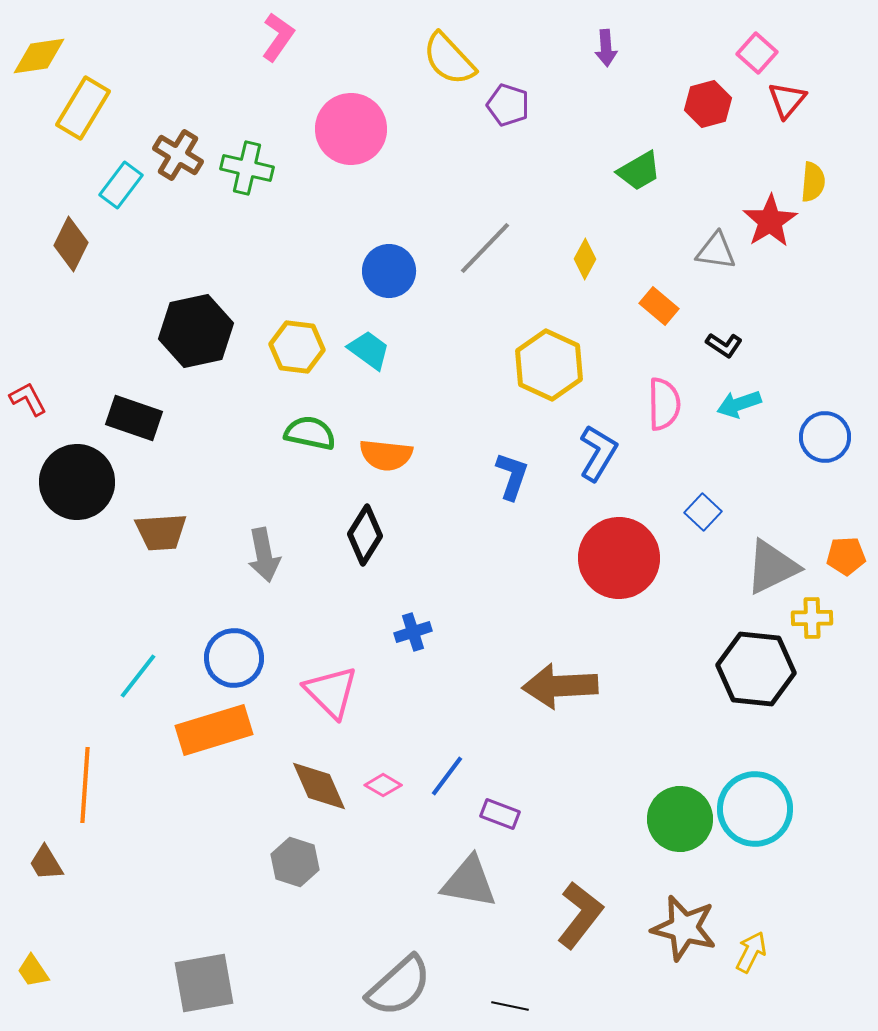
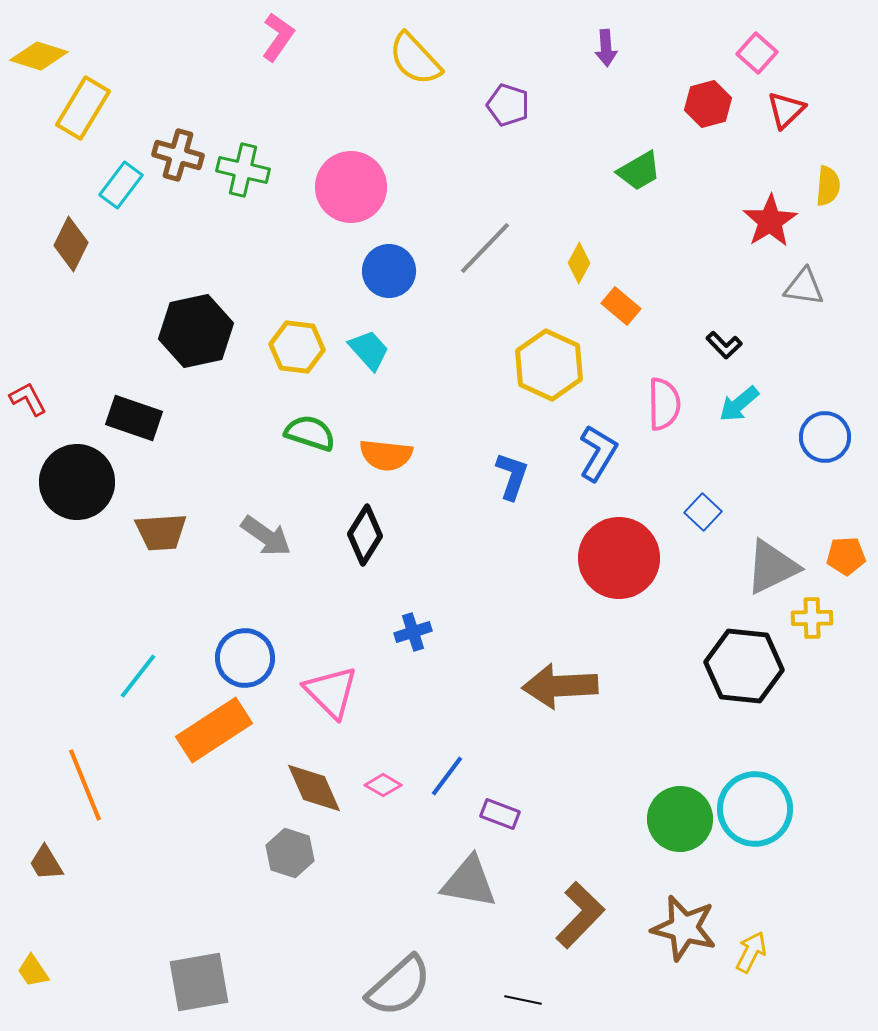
yellow diamond at (39, 56): rotated 26 degrees clockwise
yellow semicircle at (449, 59): moved 34 px left
red triangle at (787, 100): moved 1 px left, 10 px down; rotated 6 degrees clockwise
pink circle at (351, 129): moved 58 px down
brown cross at (178, 155): rotated 15 degrees counterclockwise
green cross at (247, 168): moved 4 px left, 2 px down
yellow semicircle at (813, 182): moved 15 px right, 4 px down
gray triangle at (716, 251): moved 88 px right, 36 px down
yellow diamond at (585, 259): moved 6 px left, 4 px down
orange rectangle at (659, 306): moved 38 px left
black L-shape at (724, 345): rotated 12 degrees clockwise
cyan trapezoid at (369, 350): rotated 12 degrees clockwise
cyan arrow at (739, 404): rotated 21 degrees counterclockwise
green semicircle at (310, 433): rotated 6 degrees clockwise
gray arrow at (264, 555): moved 2 px right, 19 px up; rotated 44 degrees counterclockwise
blue circle at (234, 658): moved 11 px right
black hexagon at (756, 669): moved 12 px left, 3 px up
orange rectangle at (214, 730): rotated 16 degrees counterclockwise
orange line at (85, 785): rotated 26 degrees counterclockwise
brown diamond at (319, 786): moved 5 px left, 2 px down
gray hexagon at (295, 862): moved 5 px left, 9 px up
brown L-shape at (580, 915): rotated 6 degrees clockwise
gray square at (204, 983): moved 5 px left, 1 px up
black line at (510, 1006): moved 13 px right, 6 px up
